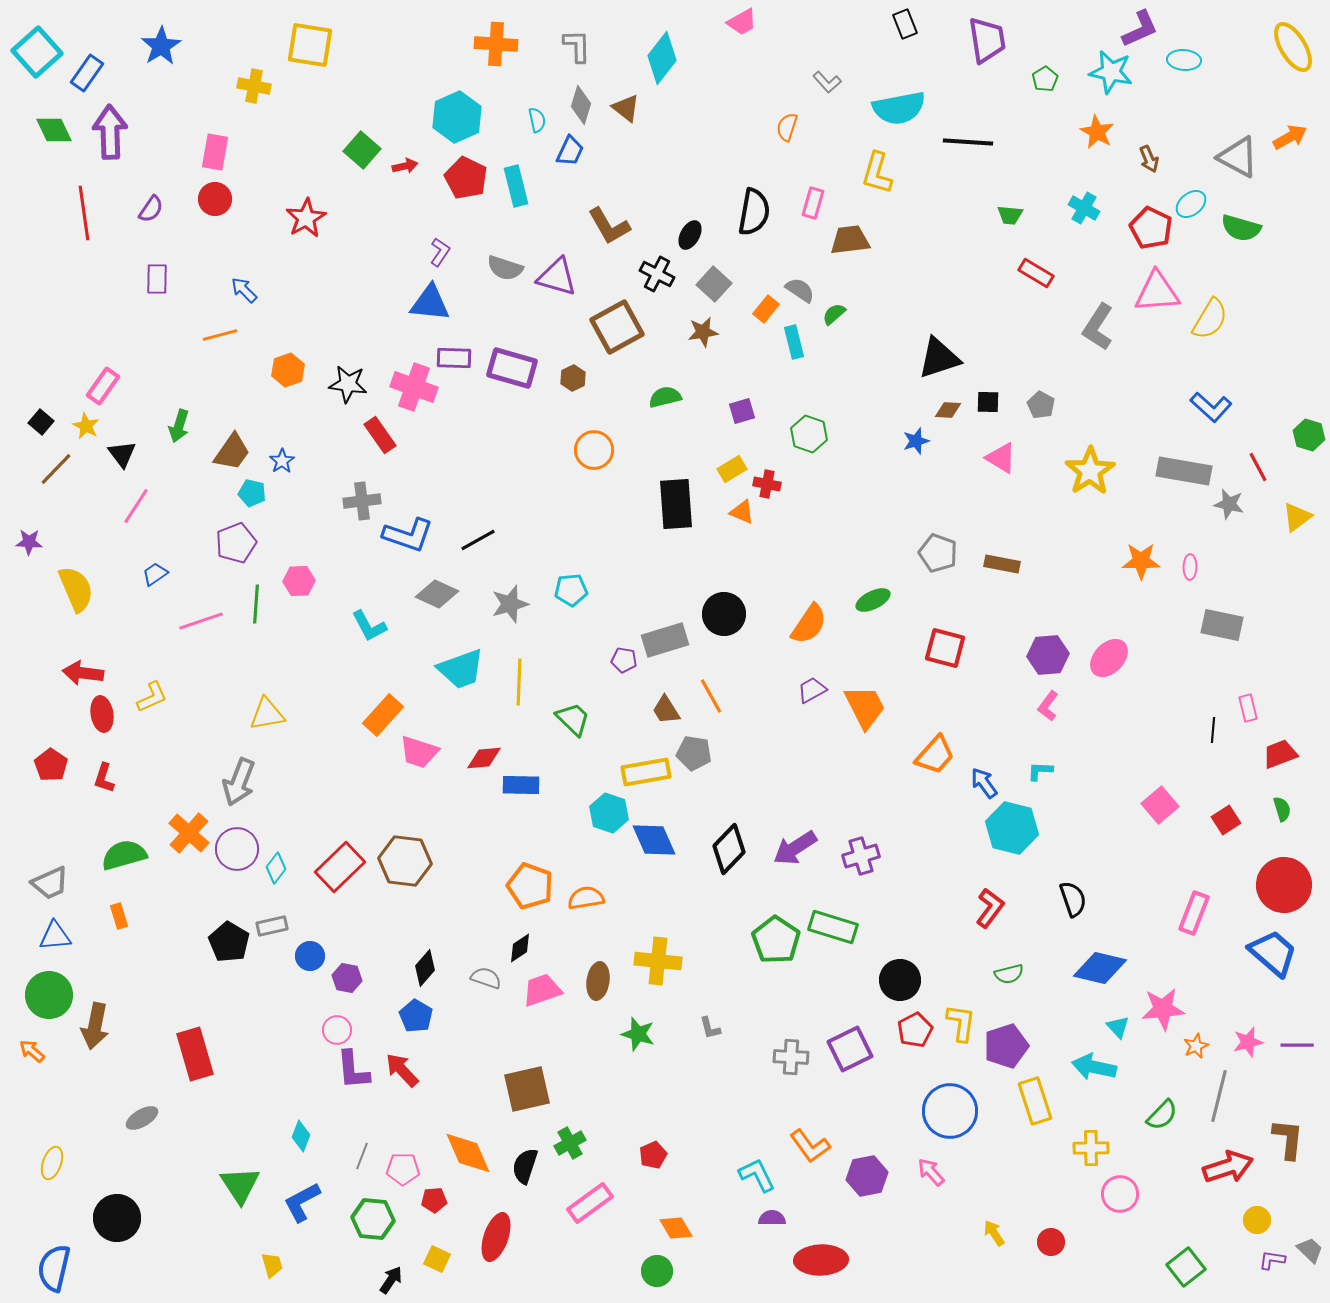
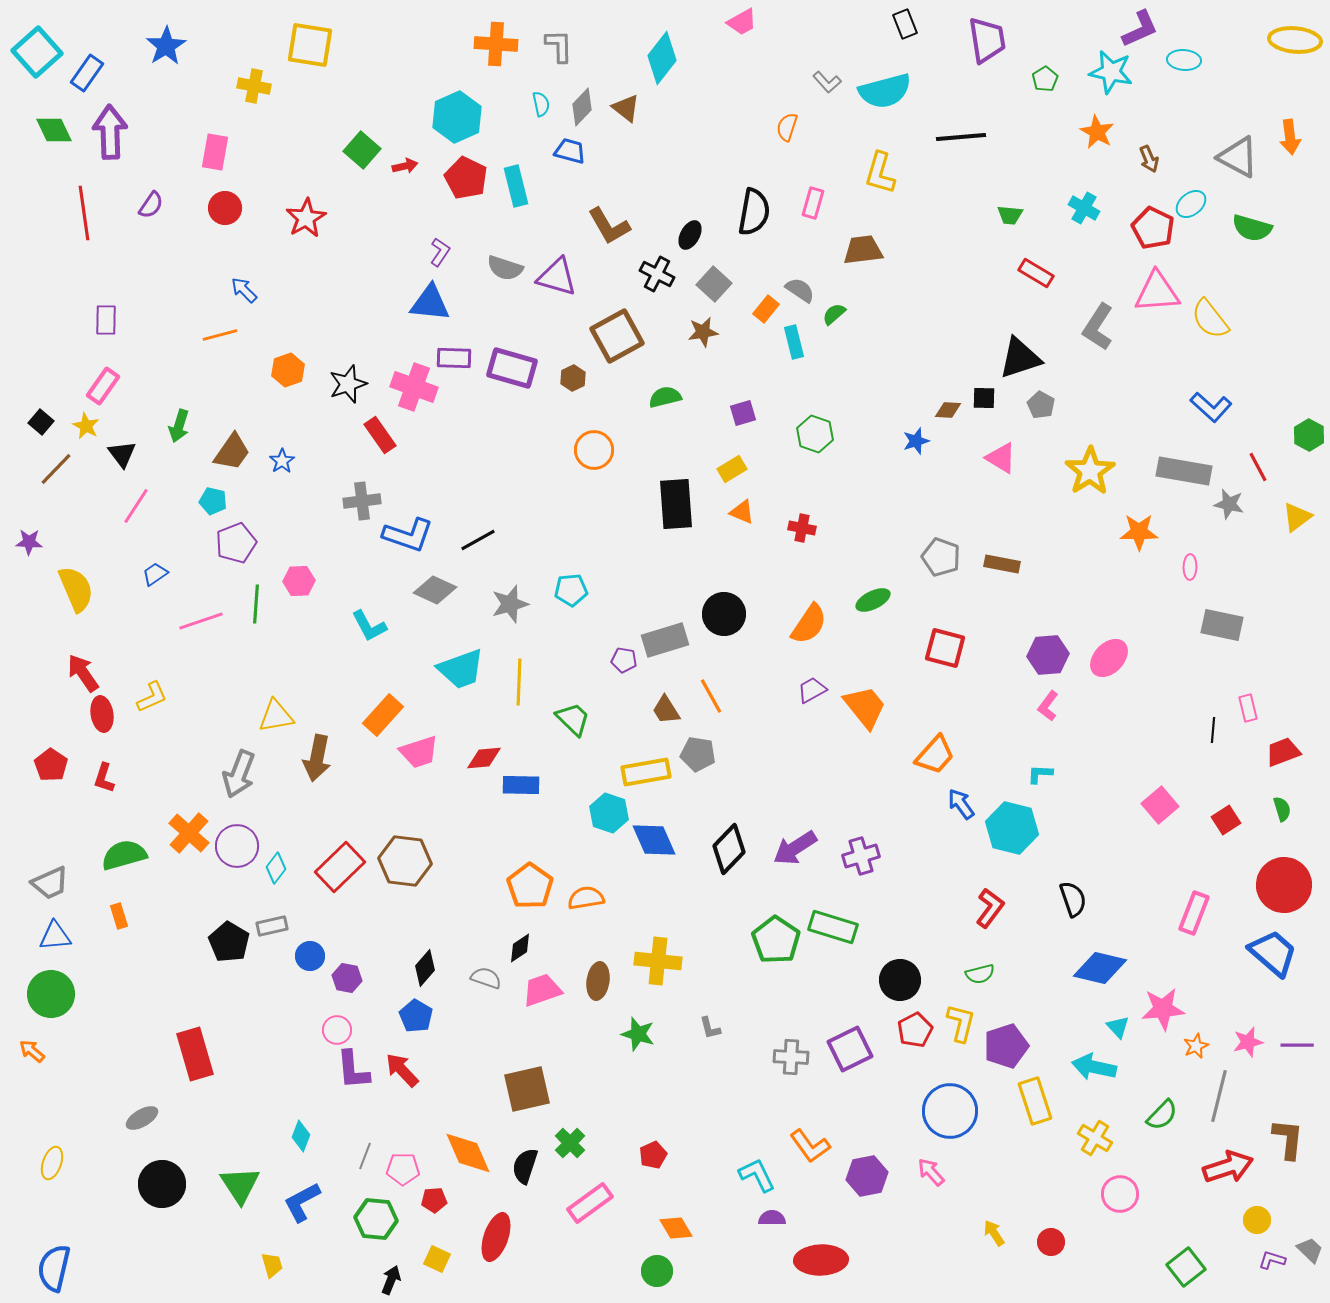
blue star at (161, 46): moved 5 px right
gray L-shape at (577, 46): moved 18 px left
yellow ellipse at (1293, 47): moved 2 px right, 7 px up; rotated 54 degrees counterclockwise
gray diamond at (581, 105): moved 1 px right, 2 px down; rotated 27 degrees clockwise
cyan semicircle at (899, 108): moved 14 px left, 17 px up; rotated 4 degrees counterclockwise
cyan semicircle at (537, 120): moved 4 px right, 16 px up
orange arrow at (1290, 137): rotated 112 degrees clockwise
black line at (968, 142): moved 7 px left, 5 px up; rotated 9 degrees counterclockwise
blue trapezoid at (570, 151): rotated 100 degrees counterclockwise
yellow L-shape at (877, 173): moved 3 px right
red circle at (215, 199): moved 10 px right, 9 px down
purple semicircle at (151, 209): moved 4 px up
red pentagon at (1151, 228): moved 2 px right
green semicircle at (1241, 228): moved 11 px right
brown trapezoid at (850, 240): moved 13 px right, 10 px down
purple rectangle at (157, 279): moved 51 px left, 41 px down
yellow semicircle at (1210, 319): rotated 111 degrees clockwise
brown square at (617, 327): moved 9 px down
black triangle at (939, 358): moved 81 px right
black star at (348, 384): rotated 27 degrees counterclockwise
black square at (988, 402): moved 4 px left, 4 px up
purple square at (742, 411): moved 1 px right, 2 px down
green hexagon at (809, 434): moved 6 px right
green hexagon at (1309, 435): rotated 12 degrees clockwise
red cross at (767, 484): moved 35 px right, 44 px down
cyan pentagon at (252, 493): moved 39 px left, 8 px down
gray pentagon at (938, 553): moved 3 px right, 4 px down
orange star at (1141, 561): moved 2 px left, 29 px up
gray diamond at (437, 594): moved 2 px left, 4 px up
red arrow at (83, 673): rotated 48 degrees clockwise
orange trapezoid at (865, 707): rotated 12 degrees counterclockwise
yellow triangle at (267, 714): moved 9 px right, 2 px down
pink trapezoid at (419, 752): rotated 36 degrees counterclockwise
gray pentagon at (694, 753): moved 4 px right, 1 px down
red trapezoid at (1280, 754): moved 3 px right, 2 px up
cyan L-shape at (1040, 771): moved 3 px down
gray arrow at (239, 782): moved 8 px up
blue arrow at (984, 783): moved 23 px left, 21 px down
purple circle at (237, 849): moved 3 px up
orange pentagon at (530, 886): rotated 15 degrees clockwise
green semicircle at (1009, 974): moved 29 px left
green circle at (49, 995): moved 2 px right, 1 px up
yellow L-shape at (961, 1023): rotated 6 degrees clockwise
brown arrow at (95, 1026): moved 222 px right, 268 px up
green cross at (570, 1143): rotated 16 degrees counterclockwise
yellow cross at (1091, 1148): moved 4 px right, 10 px up; rotated 32 degrees clockwise
gray line at (362, 1156): moved 3 px right
black circle at (117, 1218): moved 45 px right, 34 px up
green hexagon at (373, 1219): moved 3 px right
purple L-shape at (1272, 1260): rotated 8 degrees clockwise
black arrow at (391, 1280): rotated 12 degrees counterclockwise
